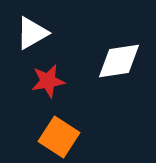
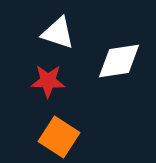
white triangle: moved 26 px right; rotated 48 degrees clockwise
red star: rotated 12 degrees clockwise
